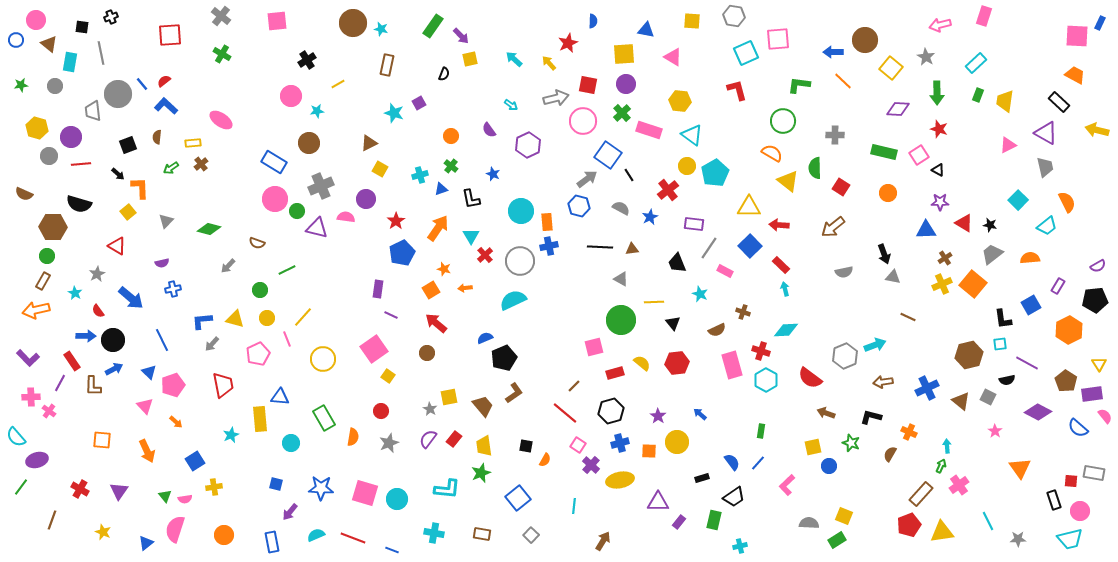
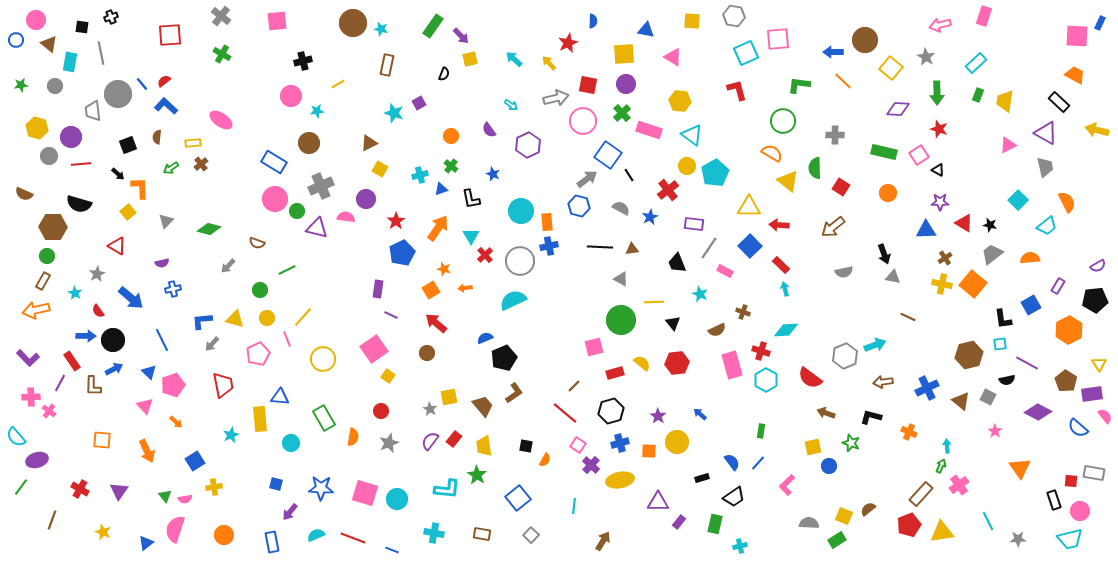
black cross at (307, 60): moved 4 px left, 1 px down; rotated 18 degrees clockwise
yellow cross at (942, 284): rotated 36 degrees clockwise
purple semicircle at (428, 439): moved 2 px right, 2 px down
brown semicircle at (890, 454): moved 22 px left, 55 px down; rotated 21 degrees clockwise
green star at (481, 473): moved 4 px left, 2 px down; rotated 18 degrees counterclockwise
green rectangle at (714, 520): moved 1 px right, 4 px down
